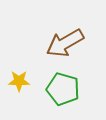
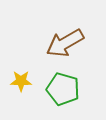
yellow star: moved 2 px right
